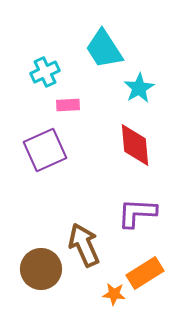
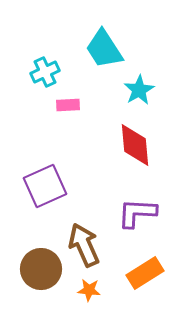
cyan star: moved 2 px down
purple square: moved 36 px down
orange star: moved 25 px left, 4 px up
